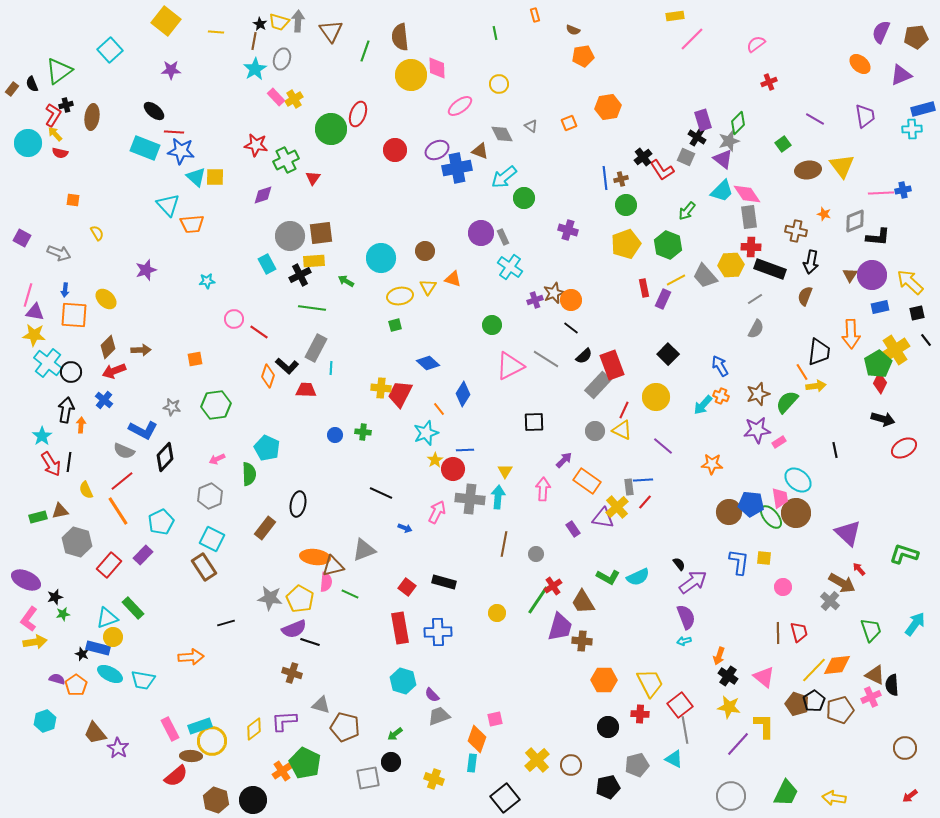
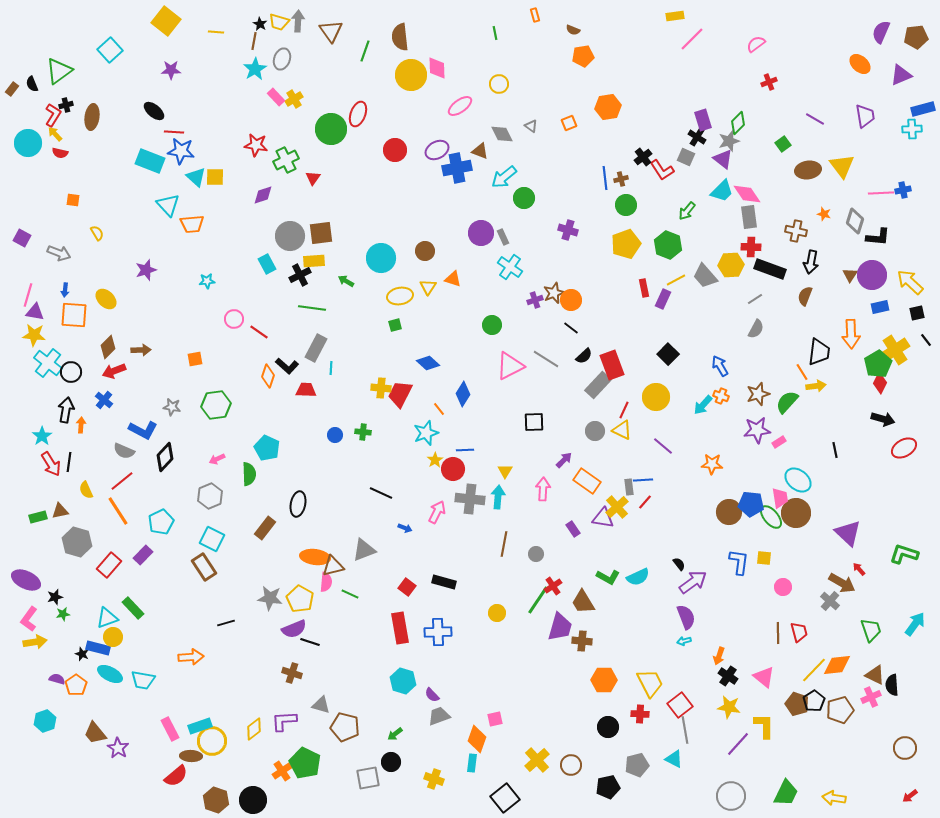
cyan rectangle at (145, 148): moved 5 px right, 13 px down
gray diamond at (855, 221): rotated 50 degrees counterclockwise
